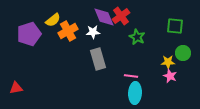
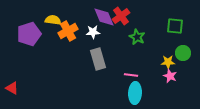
yellow semicircle: rotated 133 degrees counterclockwise
pink line: moved 1 px up
red triangle: moved 4 px left; rotated 40 degrees clockwise
